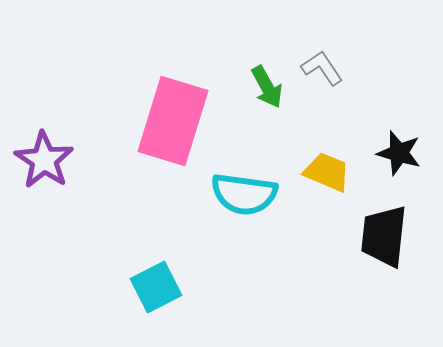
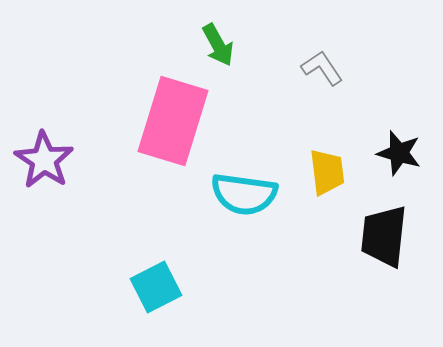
green arrow: moved 49 px left, 42 px up
yellow trapezoid: rotated 60 degrees clockwise
